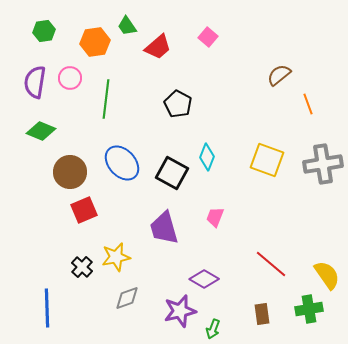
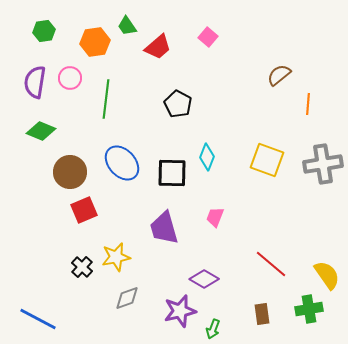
orange line: rotated 25 degrees clockwise
black square: rotated 28 degrees counterclockwise
blue line: moved 9 px left, 11 px down; rotated 60 degrees counterclockwise
